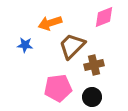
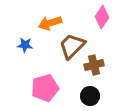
pink diamond: moved 2 px left; rotated 35 degrees counterclockwise
pink pentagon: moved 13 px left; rotated 8 degrees counterclockwise
black circle: moved 2 px left, 1 px up
